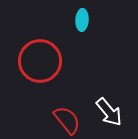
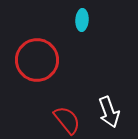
red circle: moved 3 px left, 1 px up
white arrow: rotated 20 degrees clockwise
